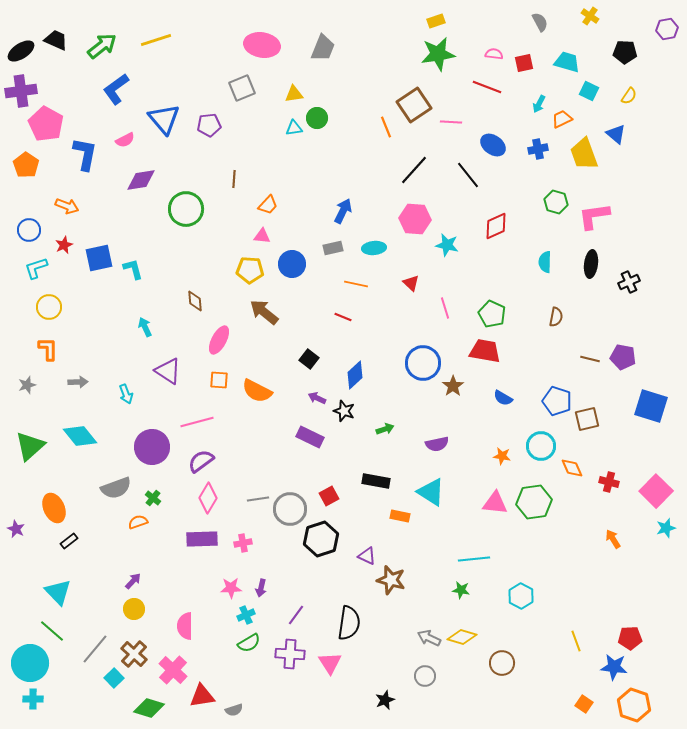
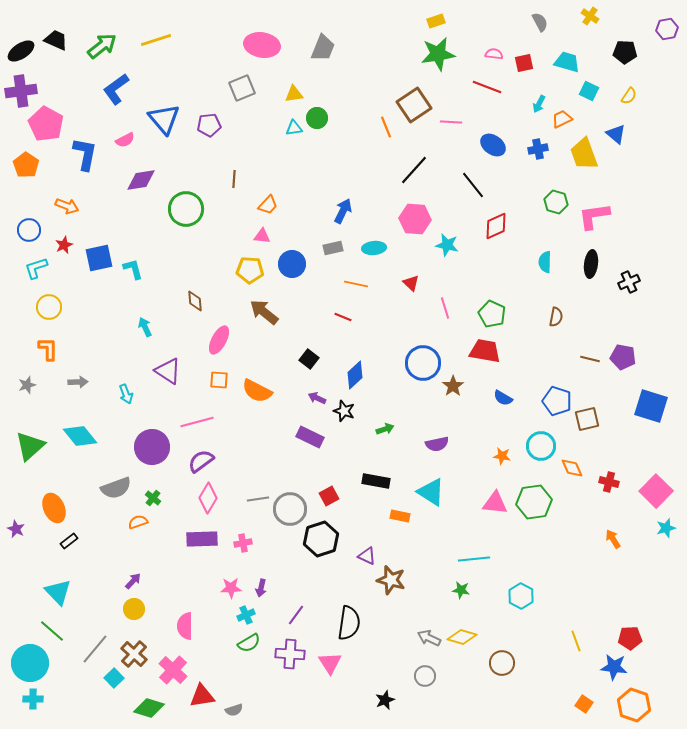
black line at (468, 175): moved 5 px right, 10 px down
